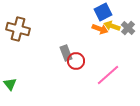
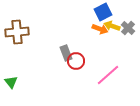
brown cross: moved 1 px left, 3 px down; rotated 20 degrees counterclockwise
green triangle: moved 1 px right, 2 px up
